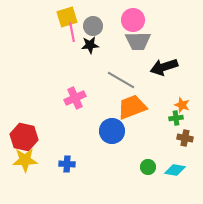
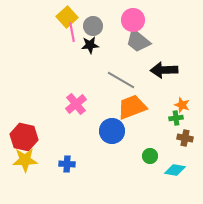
yellow square: rotated 25 degrees counterclockwise
gray trapezoid: rotated 40 degrees clockwise
black arrow: moved 3 px down; rotated 16 degrees clockwise
pink cross: moved 1 px right, 6 px down; rotated 15 degrees counterclockwise
green circle: moved 2 px right, 11 px up
